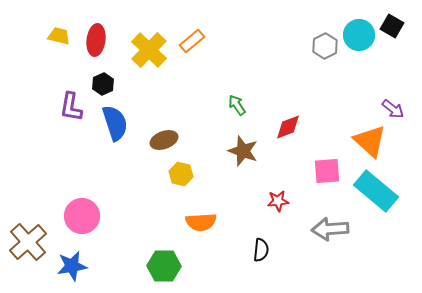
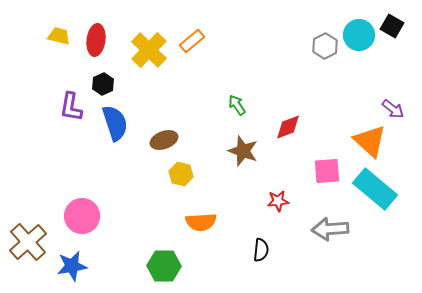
cyan rectangle: moved 1 px left, 2 px up
